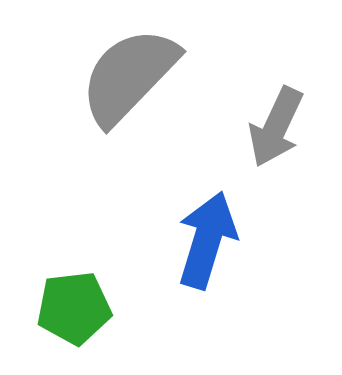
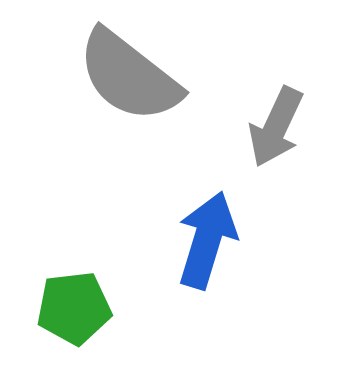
gray semicircle: rotated 96 degrees counterclockwise
